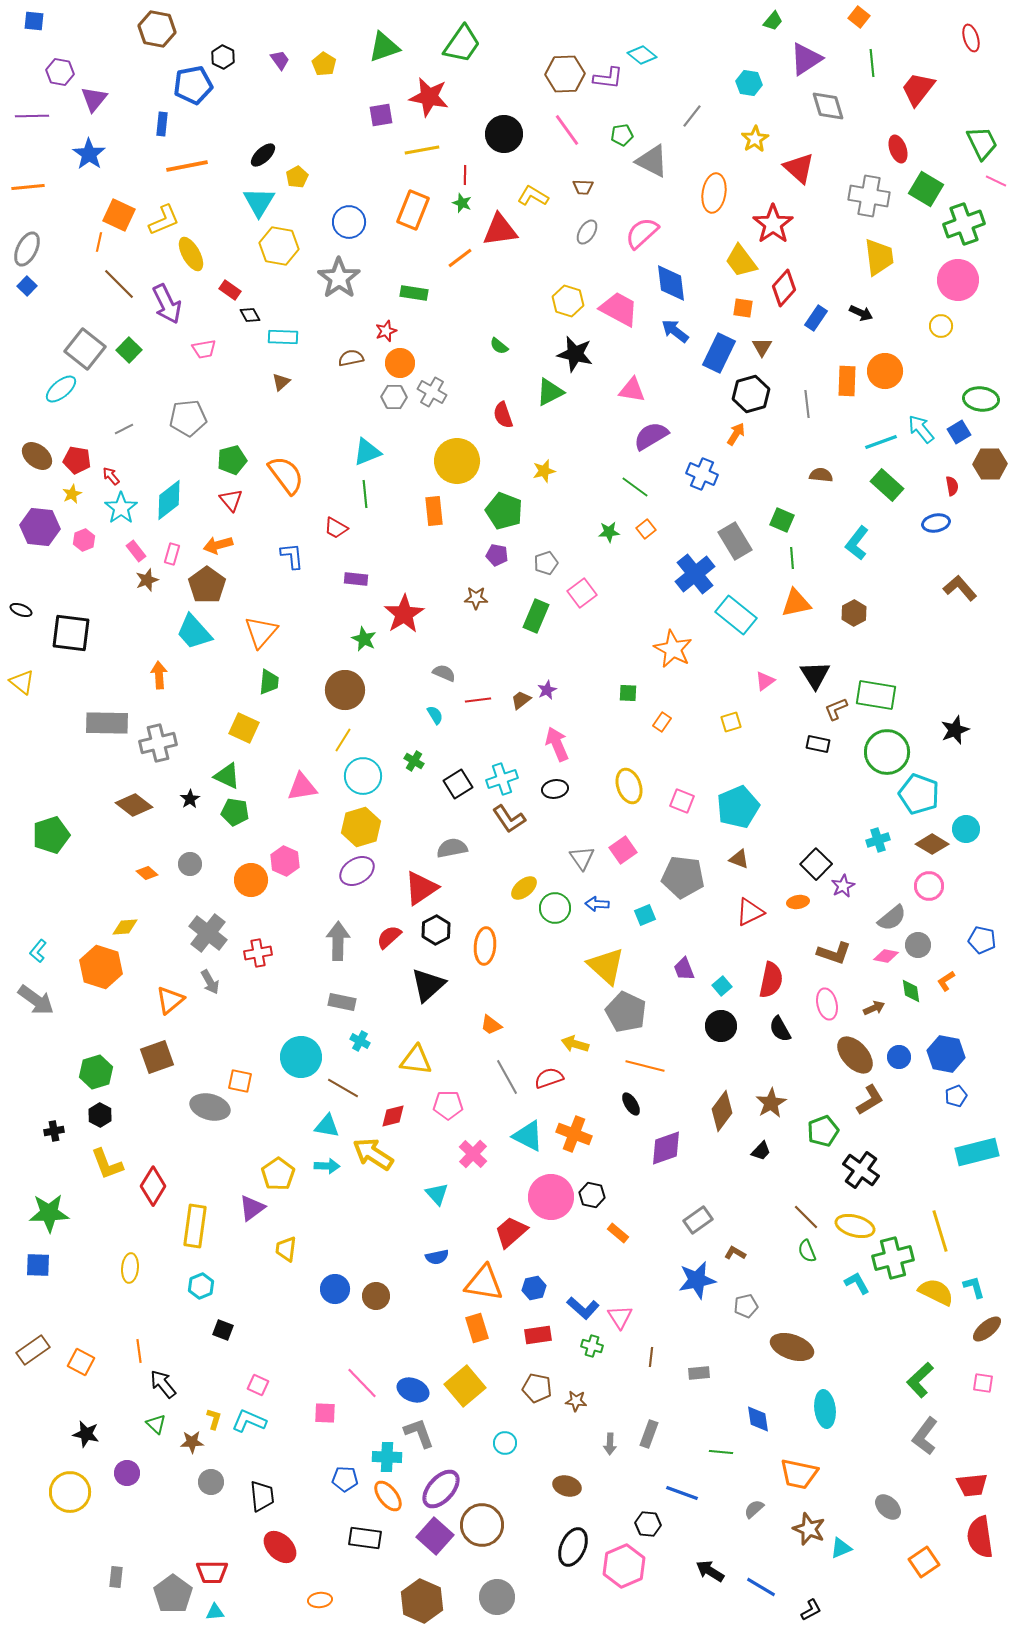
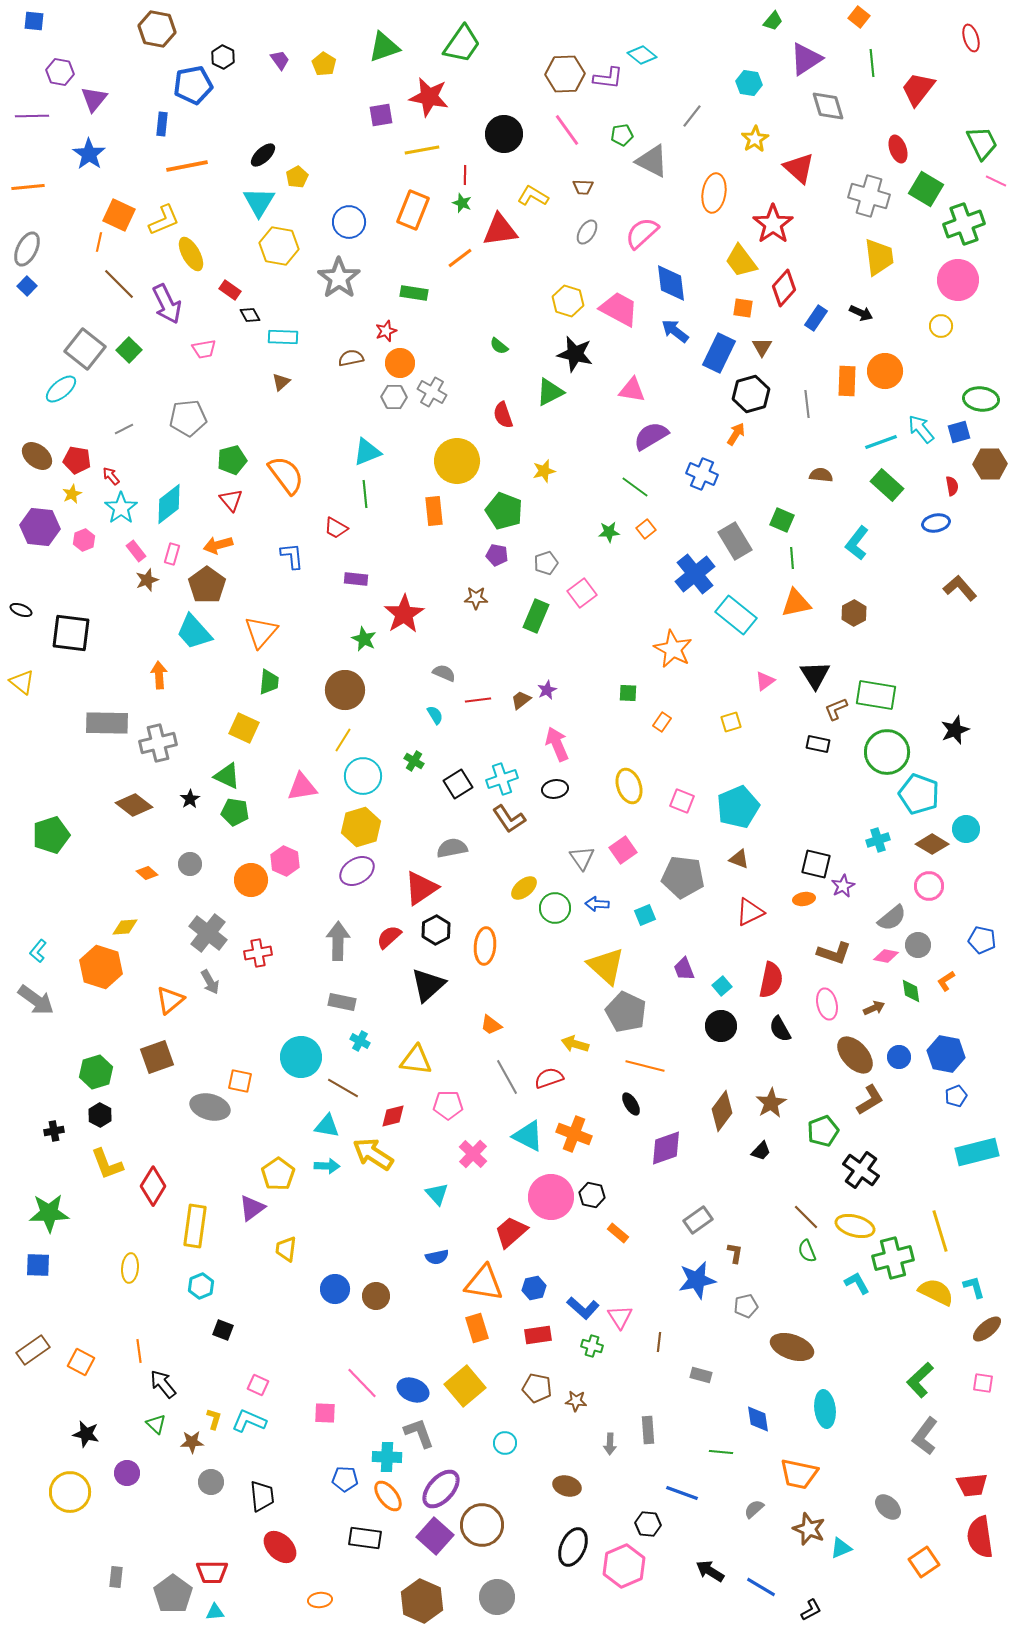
gray cross at (869, 196): rotated 6 degrees clockwise
blue square at (959, 432): rotated 15 degrees clockwise
cyan diamond at (169, 500): moved 4 px down
black square at (816, 864): rotated 32 degrees counterclockwise
orange ellipse at (798, 902): moved 6 px right, 3 px up
brown L-shape at (735, 1253): rotated 70 degrees clockwise
brown line at (651, 1357): moved 8 px right, 15 px up
gray rectangle at (699, 1373): moved 2 px right, 2 px down; rotated 20 degrees clockwise
gray rectangle at (649, 1434): moved 1 px left, 4 px up; rotated 24 degrees counterclockwise
